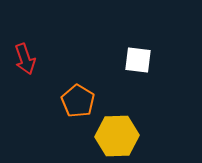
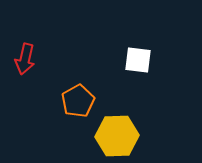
red arrow: rotated 32 degrees clockwise
orange pentagon: rotated 12 degrees clockwise
